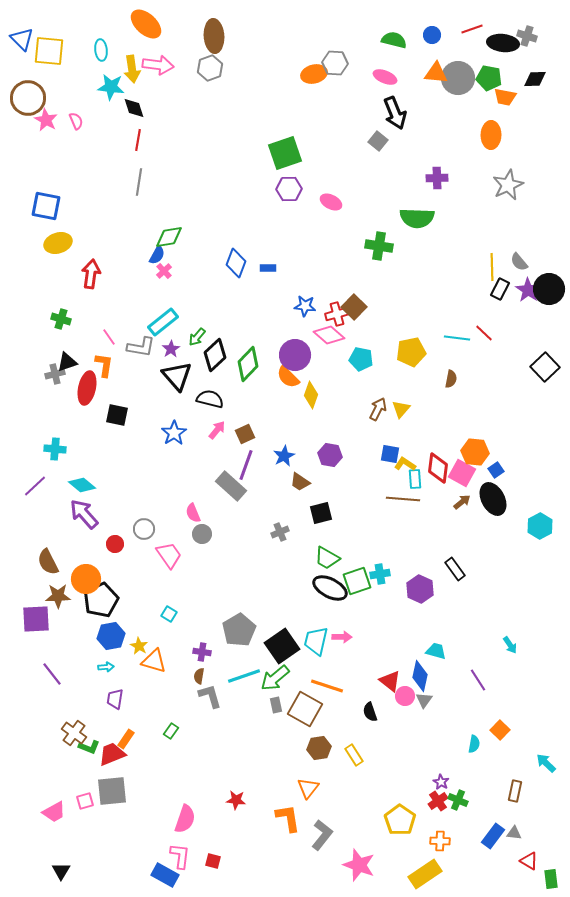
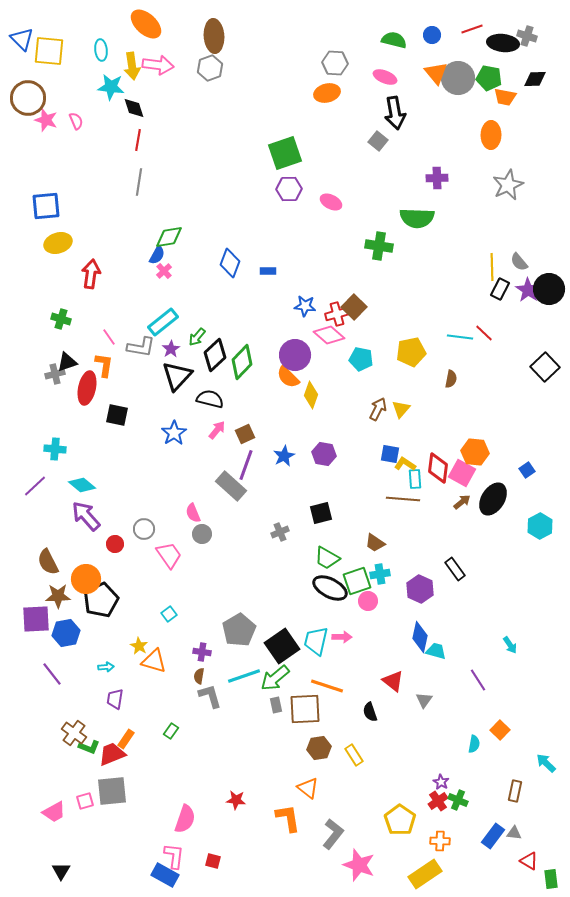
yellow arrow at (132, 69): moved 3 px up
orange triangle at (436, 73): rotated 45 degrees clockwise
orange ellipse at (314, 74): moved 13 px right, 19 px down
black arrow at (395, 113): rotated 12 degrees clockwise
pink star at (46, 120): rotated 10 degrees counterclockwise
blue square at (46, 206): rotated 16 degrees counterclockwise
blue diamond at (236, 263): moved 6 px left
blue rectangle at (268, 268): moved 3 px down
cyan line at (457, 338): moved 3 px right, 1 px up
green diamond at (248, 364): moved 6 px left, 2 px up
black triangle at (177, 376): rotated 24 degrees clockwise
purple hexagon at (330, 455): moved 6 px left, 1 px up
blue square at (496, 470): moved 31 px right
brown trapezoid at (300, 482): moved 75 px right, 61 px down
black ellipse at (493, 499): rotated 60 degrees clockwise
purple arrow at (84, 514): moved 2 px right, 2 px down
cyan square at (169, 614): rotated 21 degrees clockwise
blue hexagon at (111, 636): moved 45 px left, 3 px up
blue diamond at (420, 676): moved 39 px up
red triangle at (390, 681): moved 3 px right
pink circle at (405, 696): moved 37 px left, 95 px up
brown square at (305, 709): rotated 32 degrees counterclockwise
orange triangle at (308, 788): rotated 30 degrees counterclockwise
gray L-shape at (322, 835): moved 11 px right, 1 px up
pink L-shape at (180, 856): moved 6 px left
